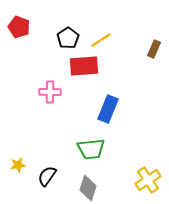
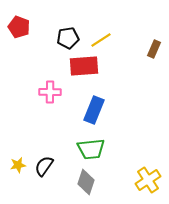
black pentagon: rotated 25 degrees clockwise
blue rectangle: moved 14 px left, 1 px down
black semicircle: moved 3 px left, 10 px up
gray diamond: moved 2 px left, 6 px up
